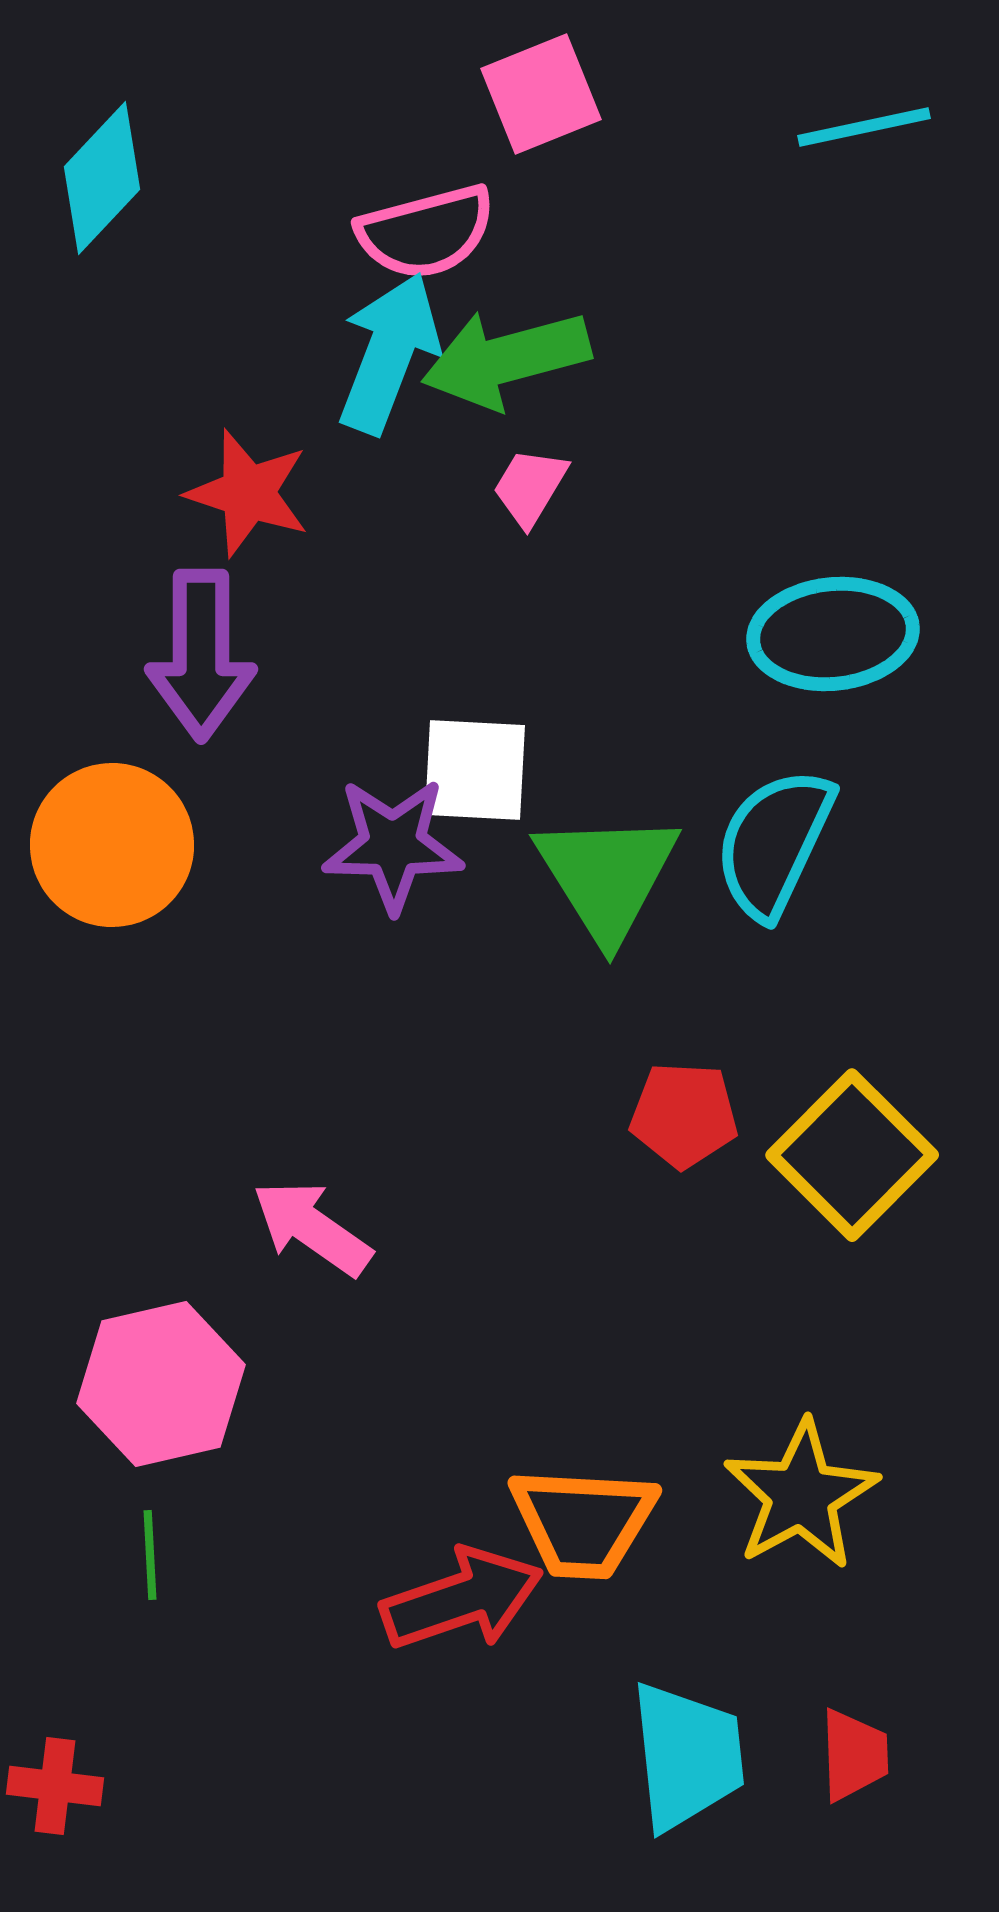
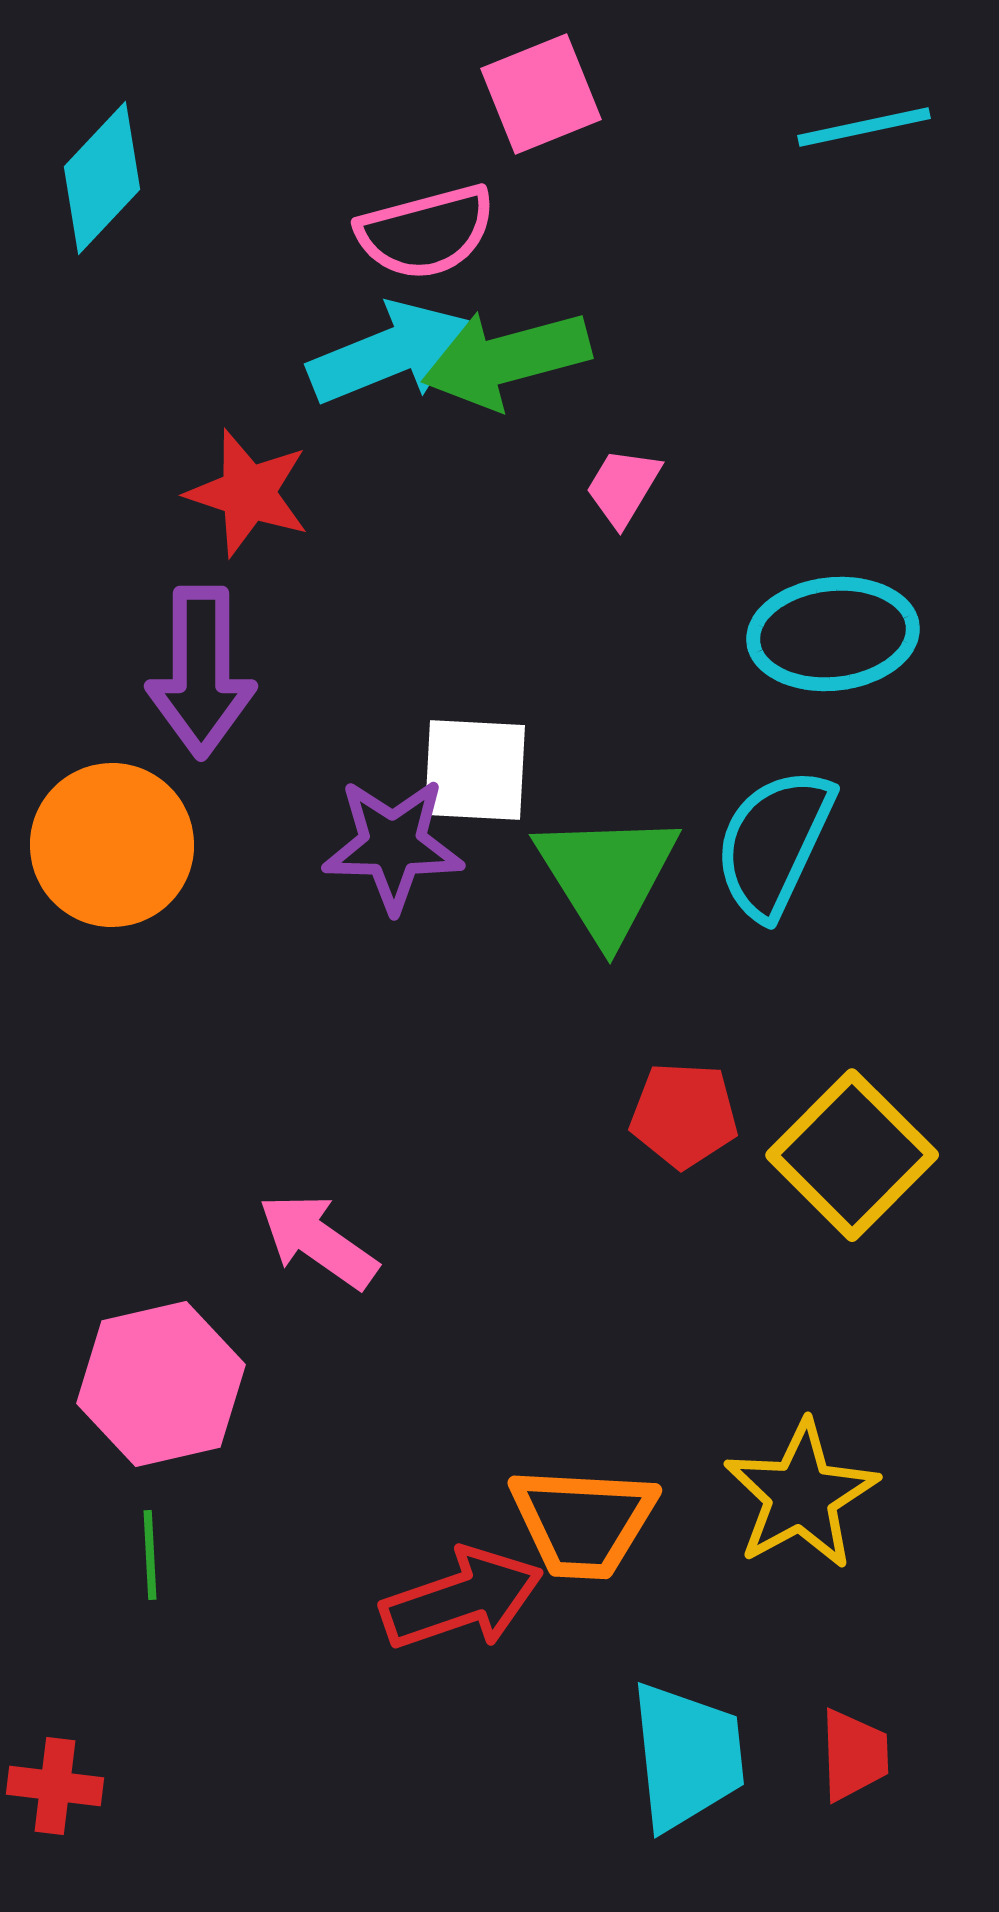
cyan arrow: rotated 47 degrees clockwise
pink trapezoid: moved 93 px right
purple arrow: moved 17 px down
pink arrow: moved 6 px right, 13 px down
